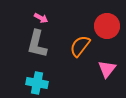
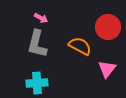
red circle: moved 1 px right, 1 px down
orange semicircle: rotated 80 degrees clockwise
cyan cross: rotated 15 degrees counterclockwise
